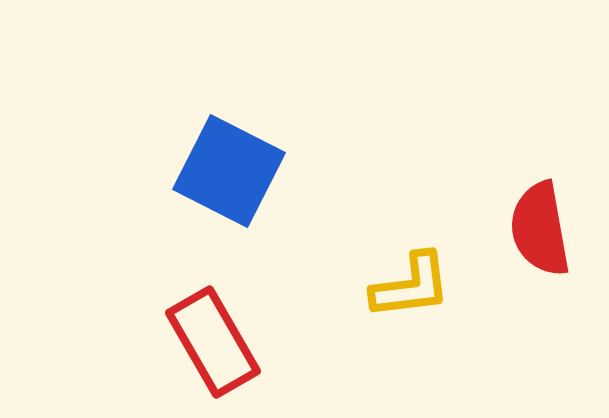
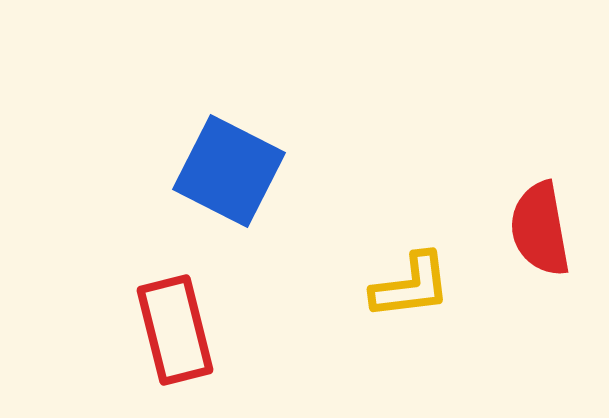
red rectangle: moved 38 px left, 12 px up; rotated 16 degrees clockwise
